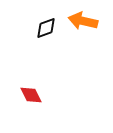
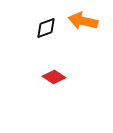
red diamond: moved 23 px right, 18 px up; rotated 30 degrees counterclockwise
